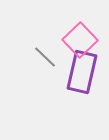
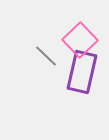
gray line: moved 1 px right, 1 px up
